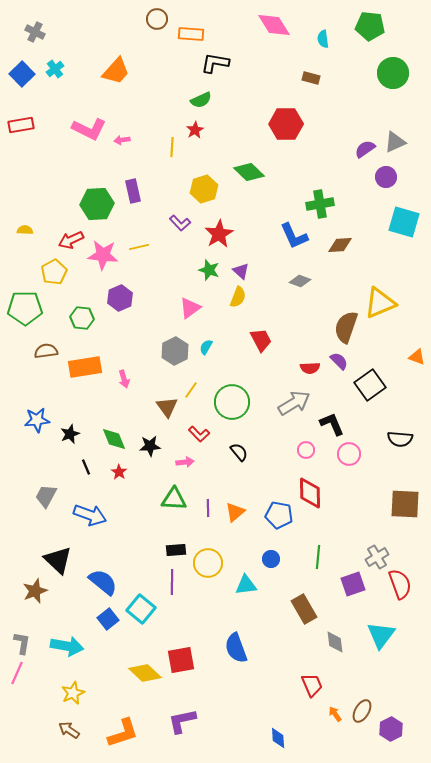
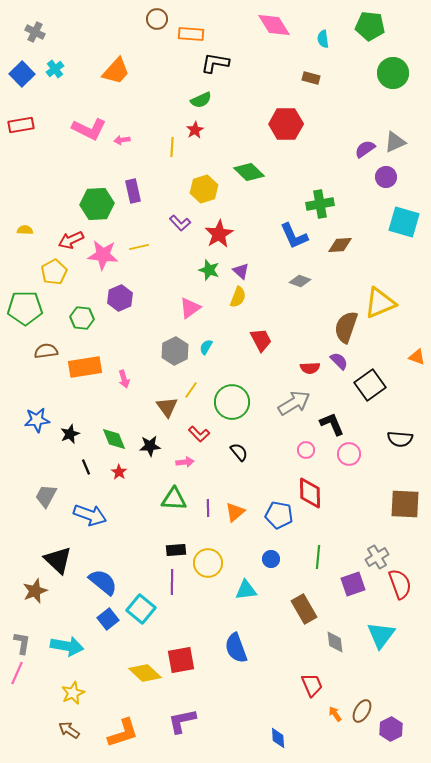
cyan triangle at (246, 585): moved 5 px down
